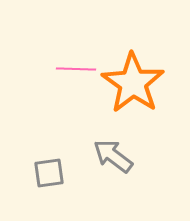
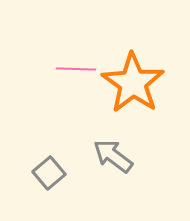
gray square: rotated 32 degrees counterclockwise
